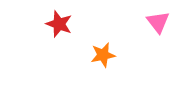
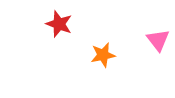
pink triangle: moved 18 px down
